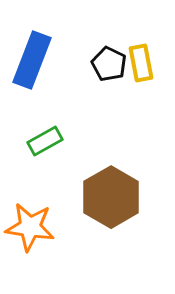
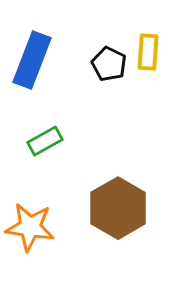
yellow rectangle: moved 7 px right, 11 px up; rotated 15 degrees clockwise
brown hexagon: moved 7 px right, 11 px down
